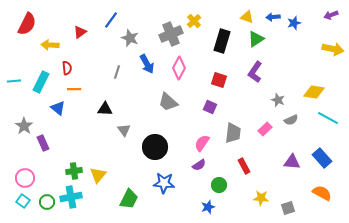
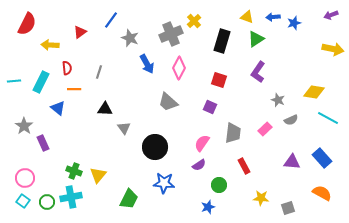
gray line at (117, 72): moved 18 px left
purple L-shape at (255, 72): moved 3 px right
gray triangle at (124, 130): moved 2 px up
green cross at (74, 171): rotated 28 degrees clockwise
